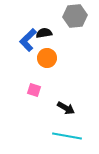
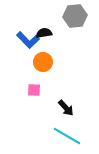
blue L-shape: rotated 90 degrees counterclockwise
orange circle: moved 4 px left, 4 px down
pink square: rotated 16 degrees counterclockwise
black arrow: rotated 18 degrees clockwise
cyan line: rotated 20 degrees clockwise
